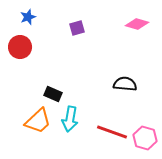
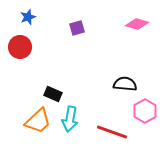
pink hexagon: moved 27 px up; rotated 15 degrees clockwise
